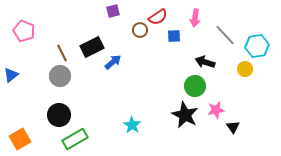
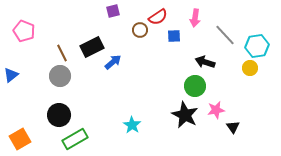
yellow circle: moved 5 px right, 1 px up
